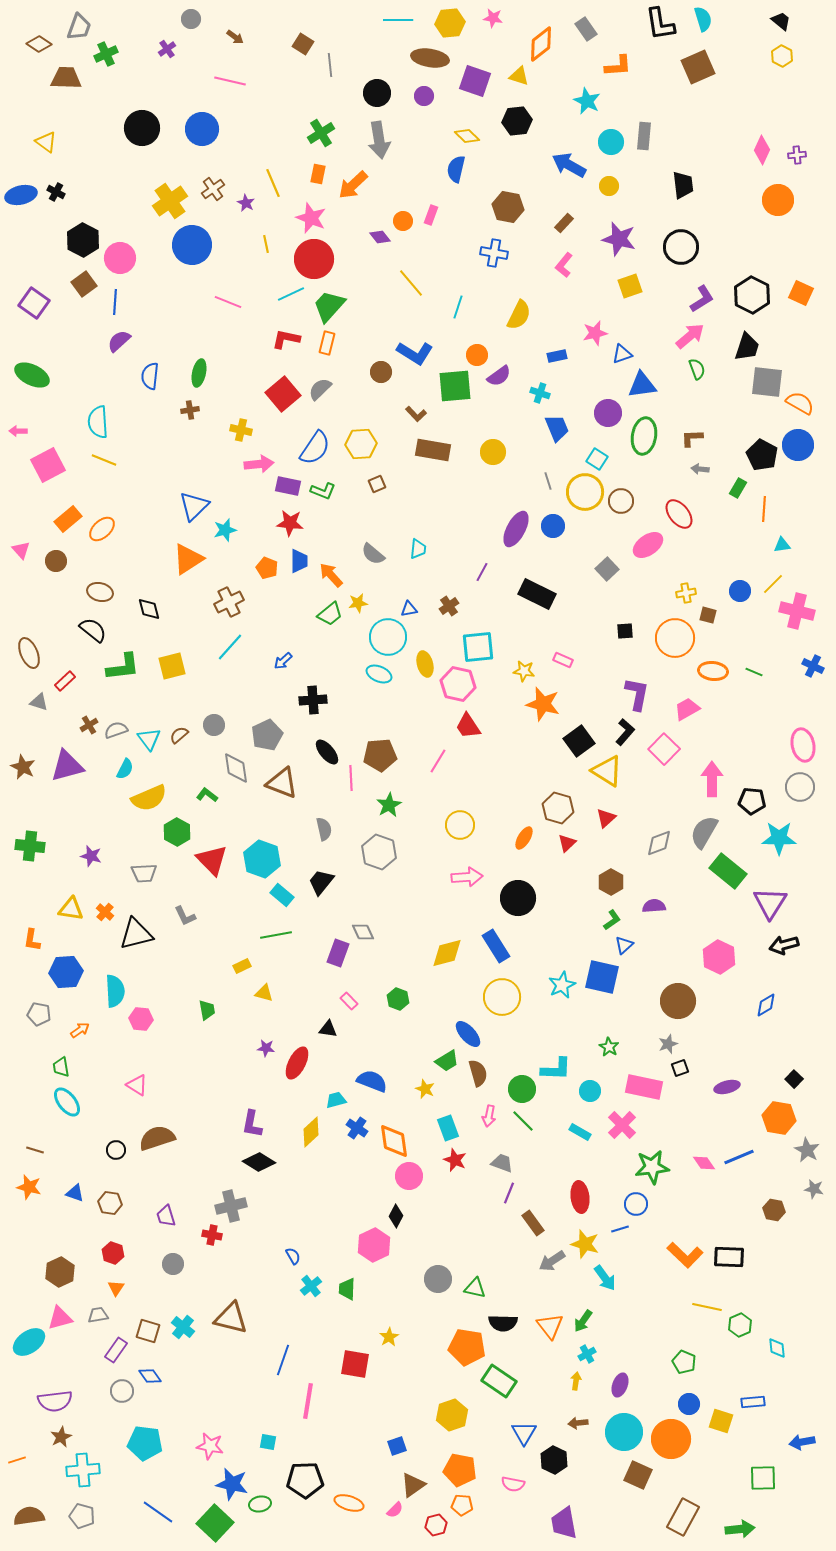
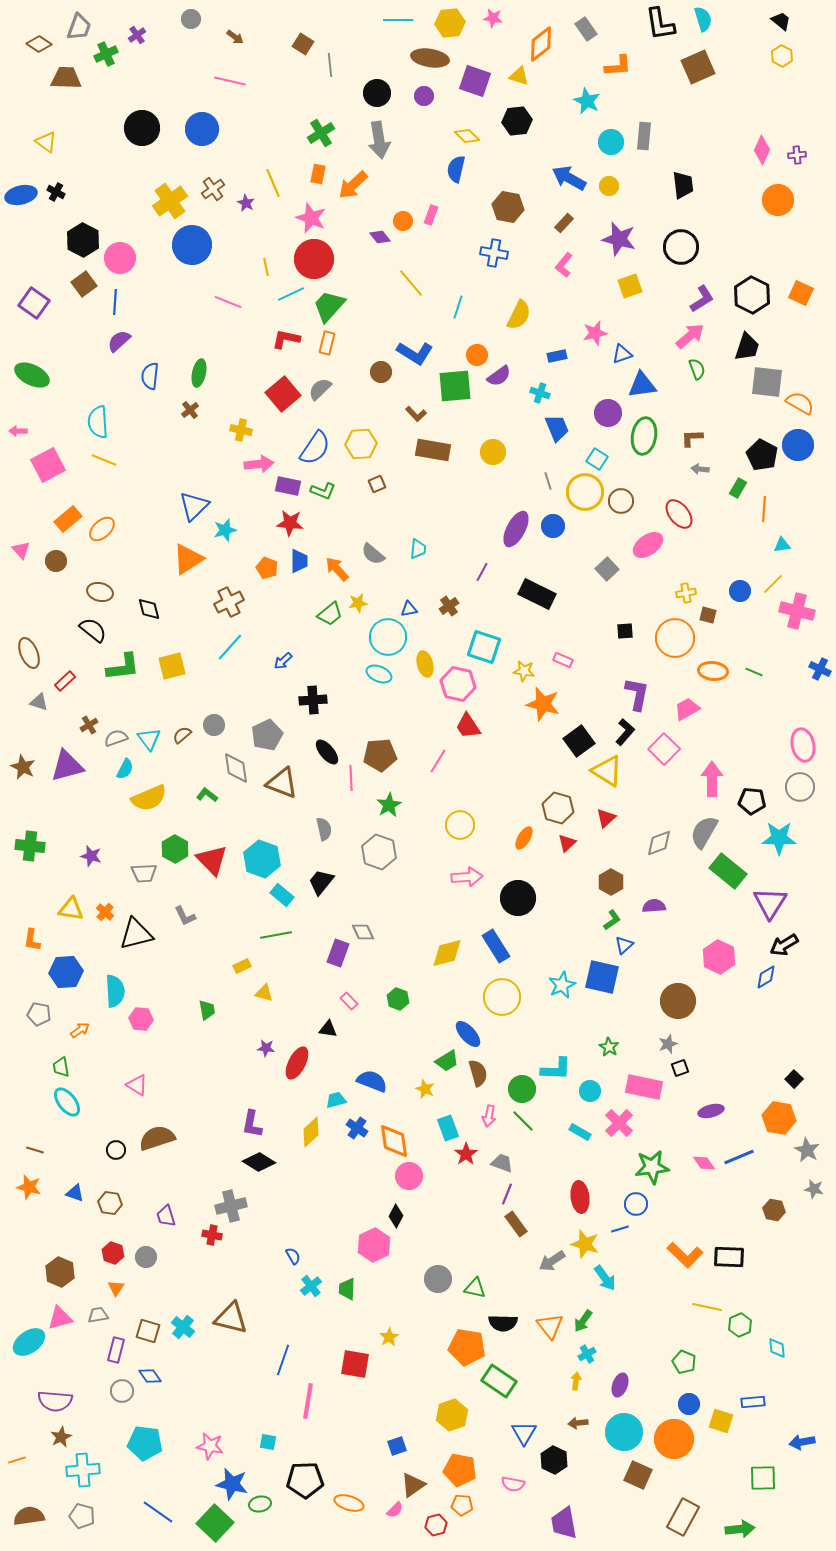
purple cross at (167, 49): moved 30 px left, 14 px up
blue arrow at (569, 165): moved 13 px down
yellow line at (266, 244): moved 23 px down
brown cross at (190, 410): rotated 30 degrees counterclockwise
orange arrow at (331, 575): moved 6 px right, 6 px up
cyan square at (478, 647): moved 6 px right; rotated 24 degrees clockwise
blue cross at (813, 666): moved 7 px right, 3 px down
gray semicircle at (116, 730): moved 8 px down
brown semicircle at (179, 735): moved 3 px right
green hexagon at (177, 832): moved 2 px left, 17 px down
black arrow at (784, 945): rotated 16 degrees counterclockwise
blue diamond at (766, 1005): moved 28 px up
purple ellipse at (727, 1087): moved 16 px left, 24 px down
pink cross at (622, 1125): moved 3 px left, 2 px up
red star at (455, 1160): moved 11 px right, 6 px up; rotated 15 degrees clockwise
purple line at (509, 1193): moved 2 px left, 1 px down
brown rectangle at (533, 1223): moved 17 px left, 1 px down
gray circle at (173, 1264): moved 27 px left, 7 px up
brown hexagon at (60, 1272): rotated 12 degrees counterclockwise
purple rectangle at (116, 1350): rotated 20 degrees counterclockwise
purple semicircle at (55, 1401): rotated 12 degrees clockwise
orange circle at (671, 1439): moved 3 px right
